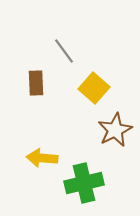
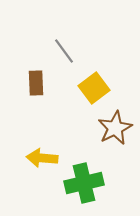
yellow square: rotated 12 degrees clockwise
brown star: moved 2 px up
